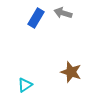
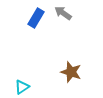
gray arrow: rotated 18 degrees clockwise
cyan triangle: moved 3 px left, 2 px down
